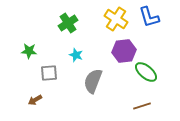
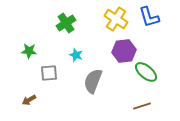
green cross: moved 2 px left
brown arrow: moved 6 px left
